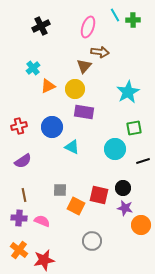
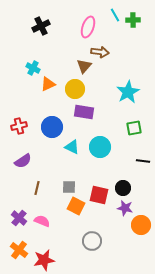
cyan cross: rotated 24 degrees counterclockwise
orange triangle: moved 2 px up
cyan circle: moved 15 px left, 2 px up
black line: rotated 24 degrees clockwise
gray square: moved 9 px right, 3 px up
brown line: moved 13 px right, 7 px up; rotated 24 degrees clockwise
purple cross: rotated 35 degrees clockwise
